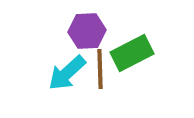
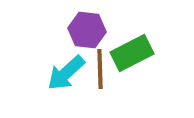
purple hexagon: moved 1 px up; rotated 9 degrees clockwise
cyan arrow: moved 1 px left
